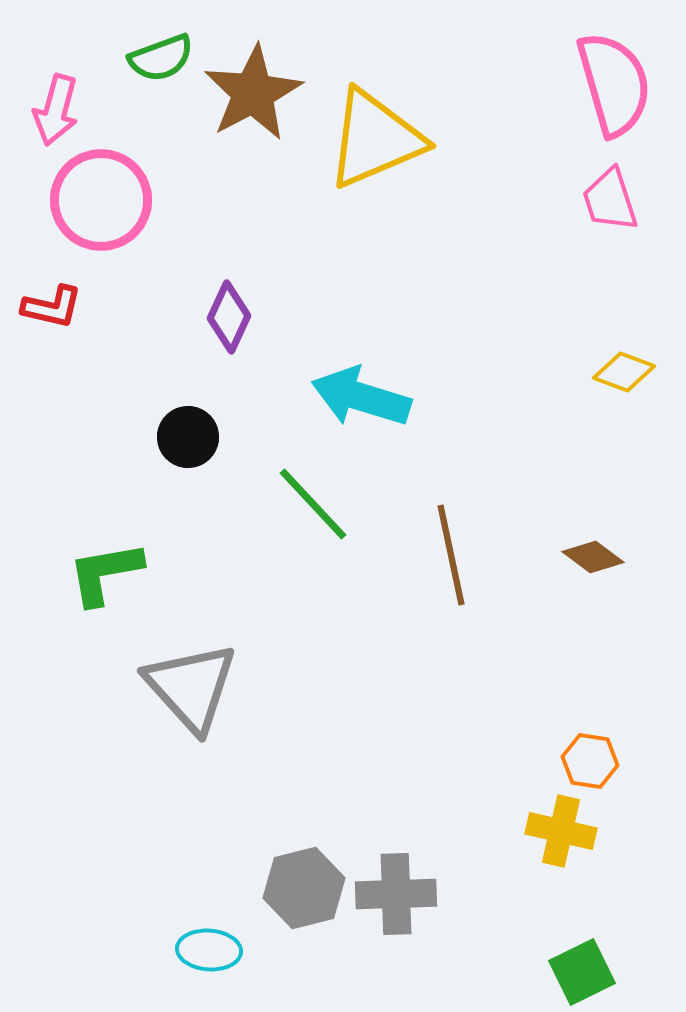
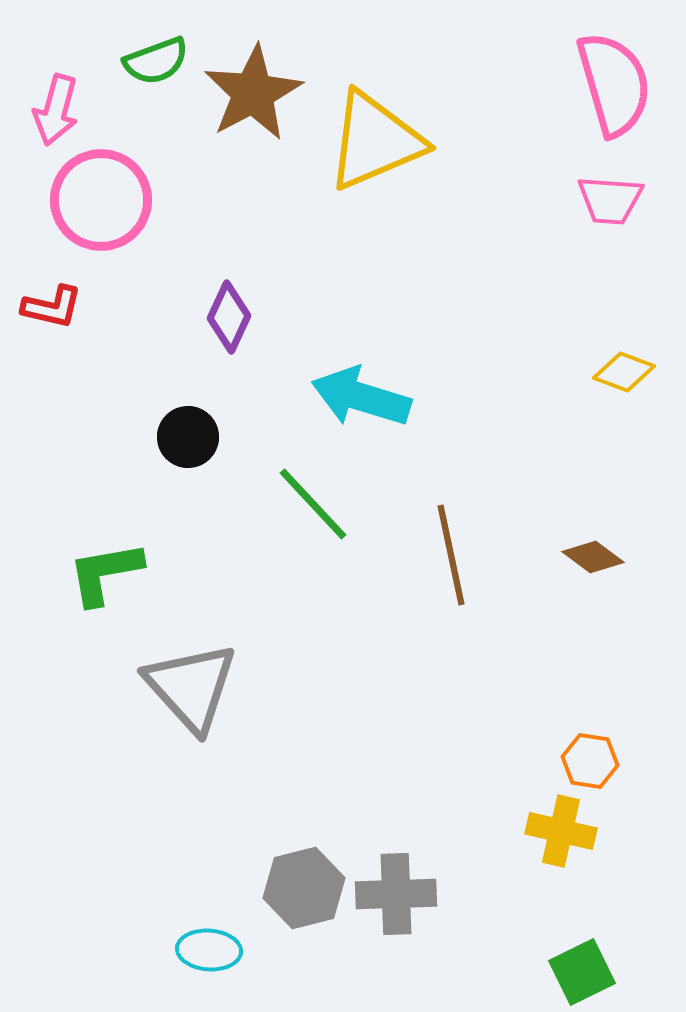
green semicircle: moved 5 px left, 3 px down
yellow triangle: moved 2 px down
pink trapezoid: rotated 68 degrees counterclockwise
